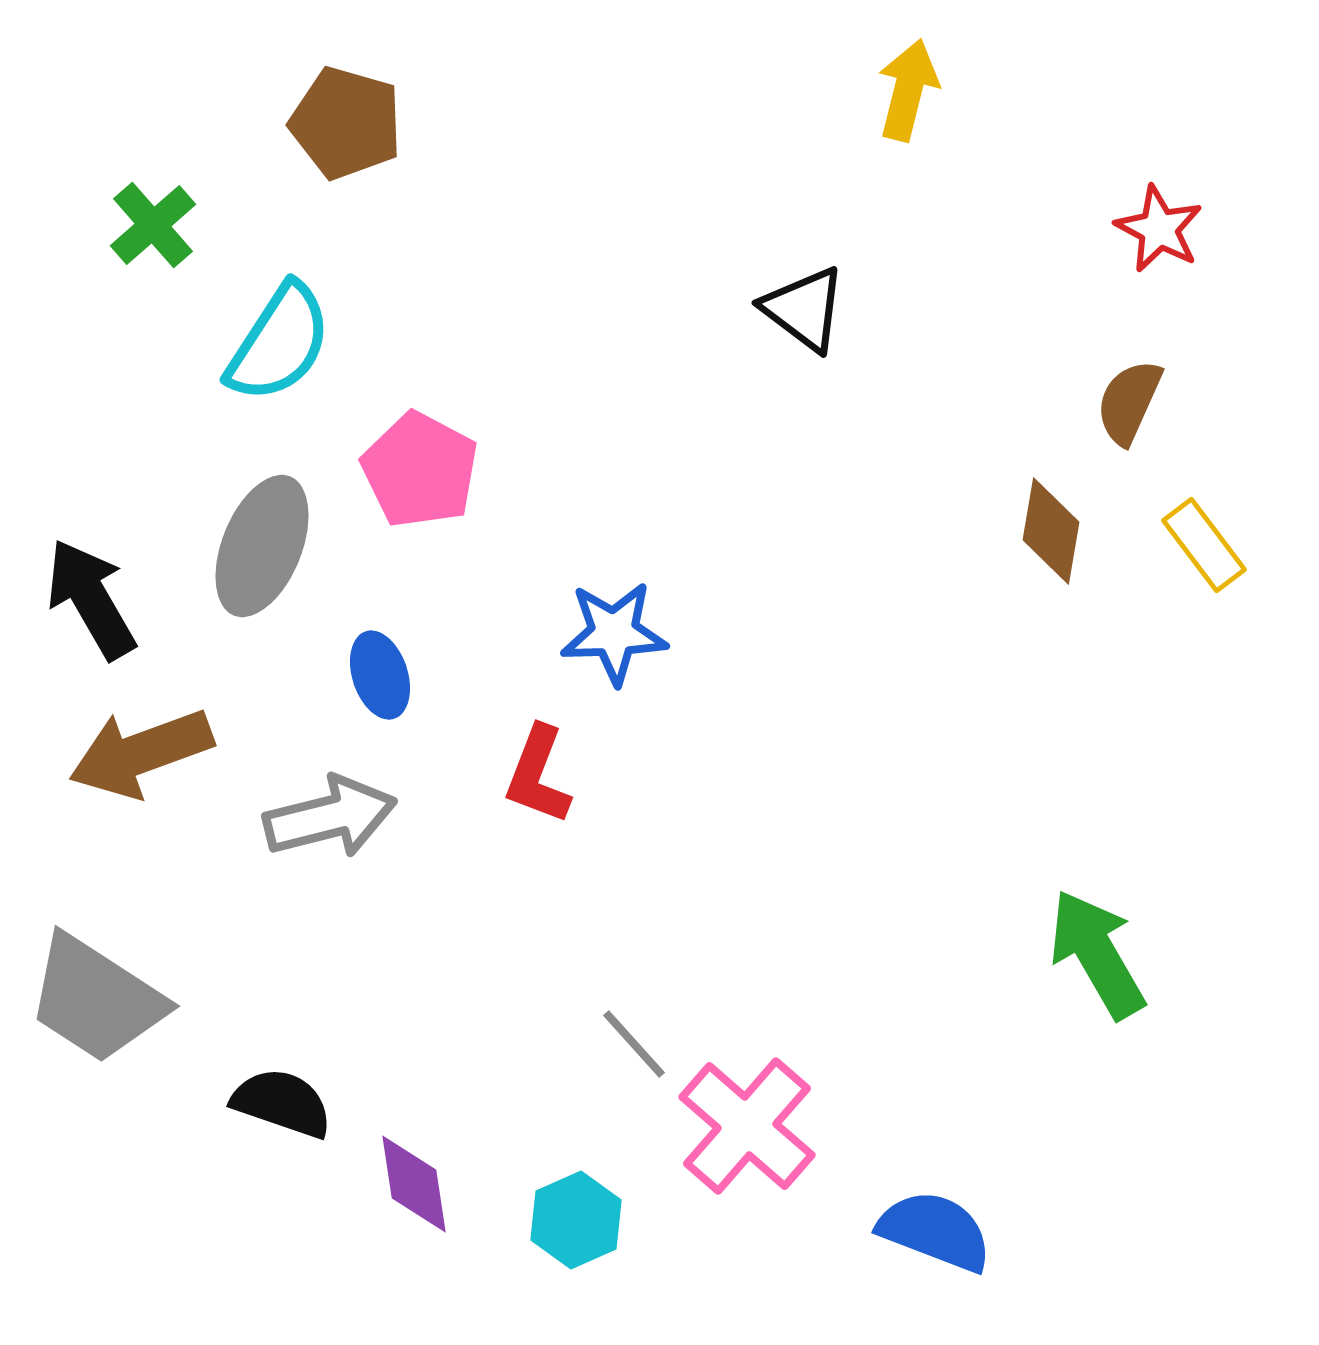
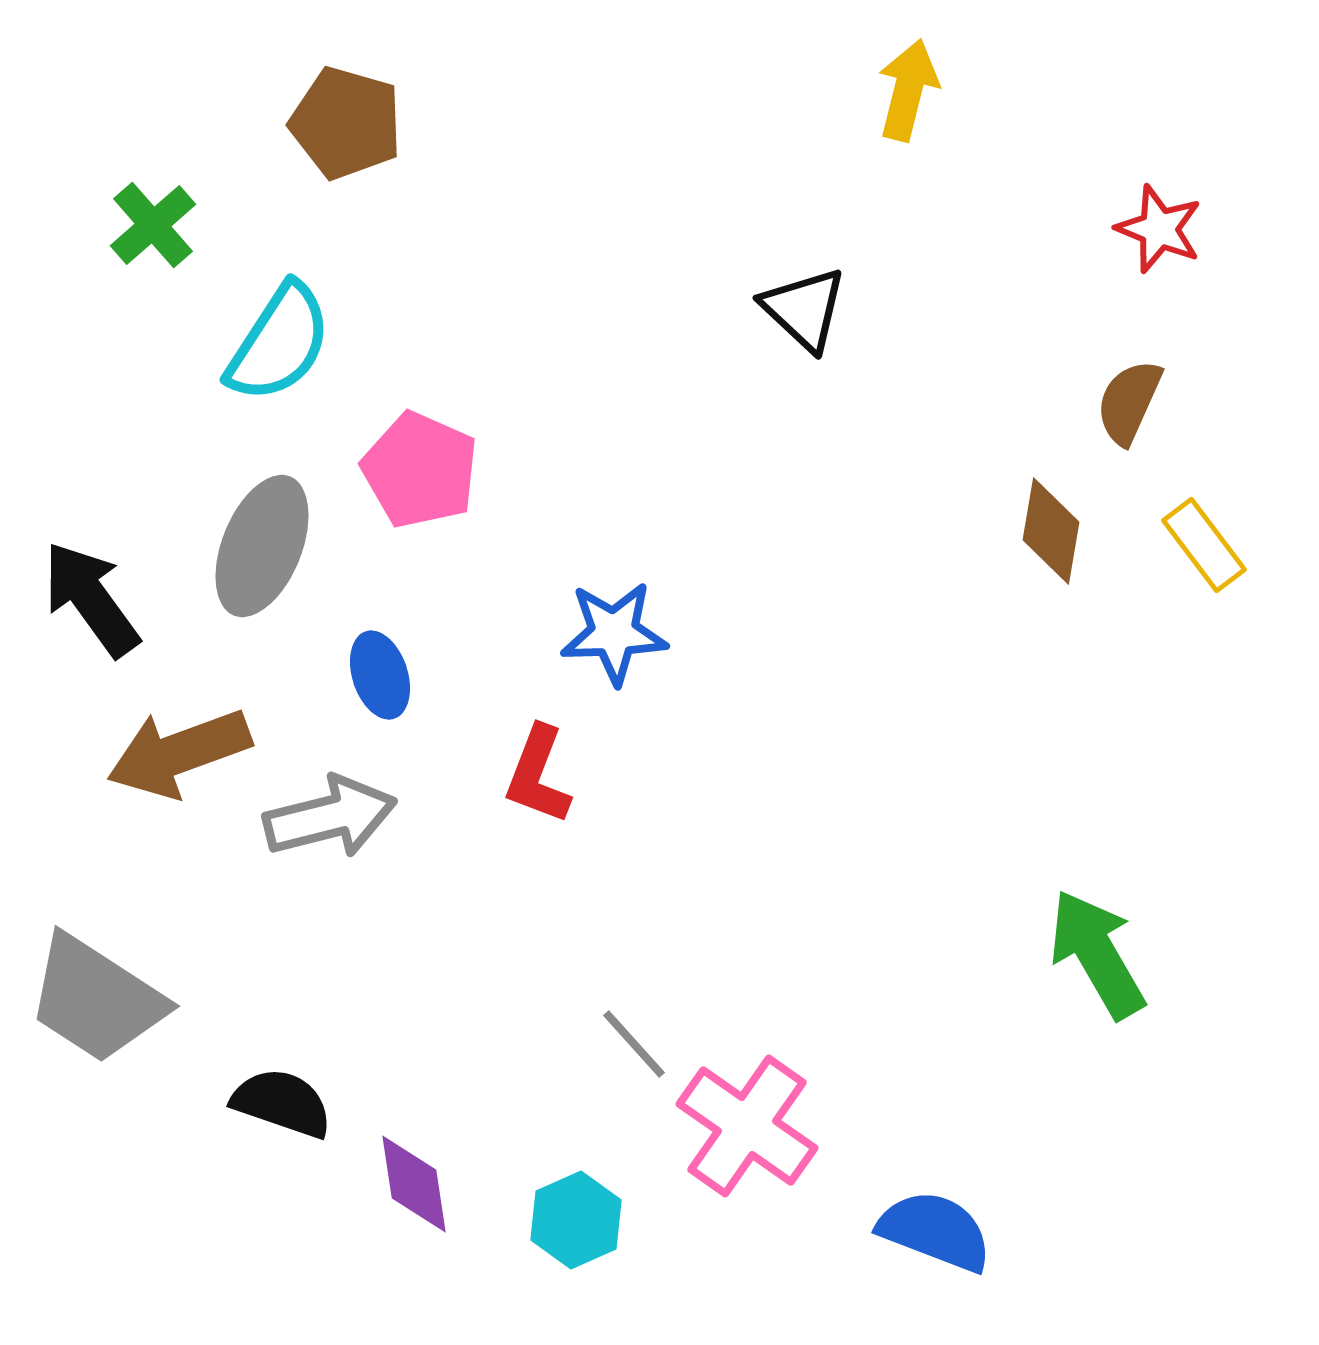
red star: rotated 6 degrees counterclockwise
black triangle: rotated 6 degrees clockwise
pink pentagon: rotated 4 degrees counterclockwise
black arrow: rotated 6 degrees counterclockwise
brown arrow: moved 38 px right
pink cross: rotated 6 degrees counterclockwise
